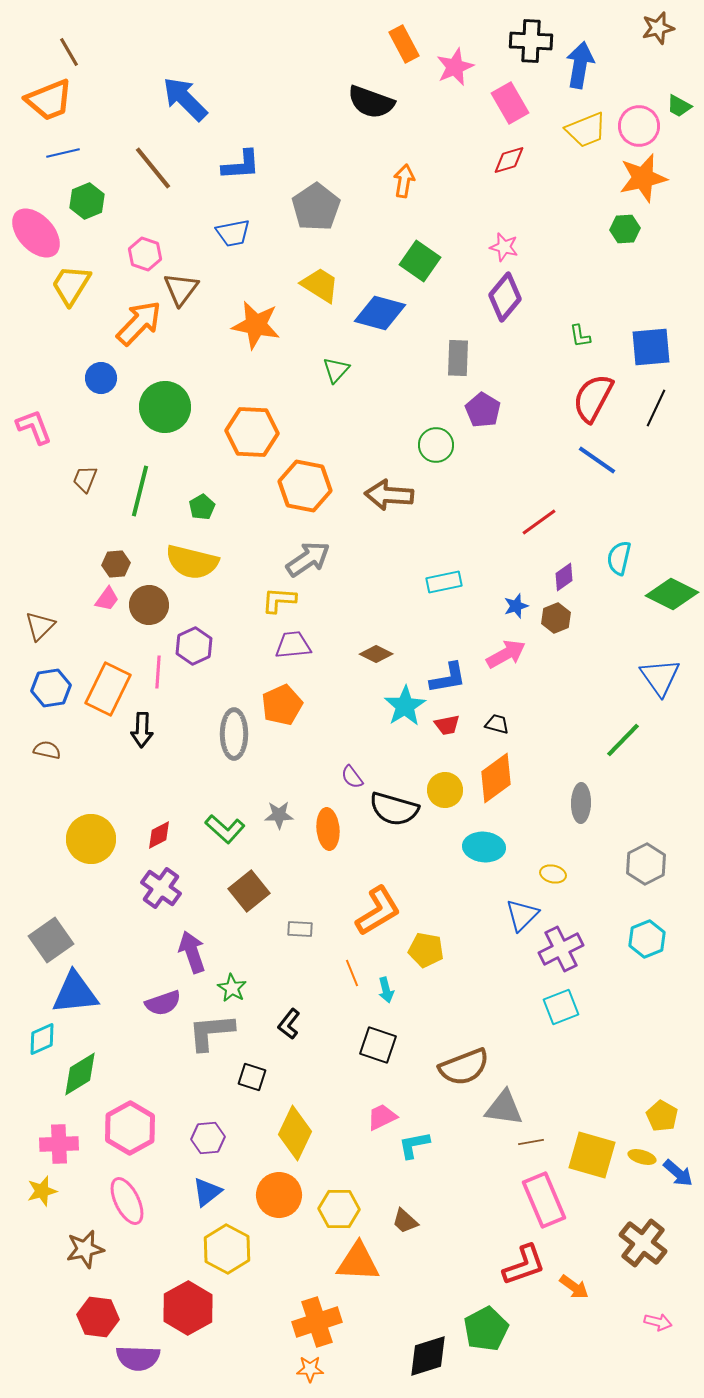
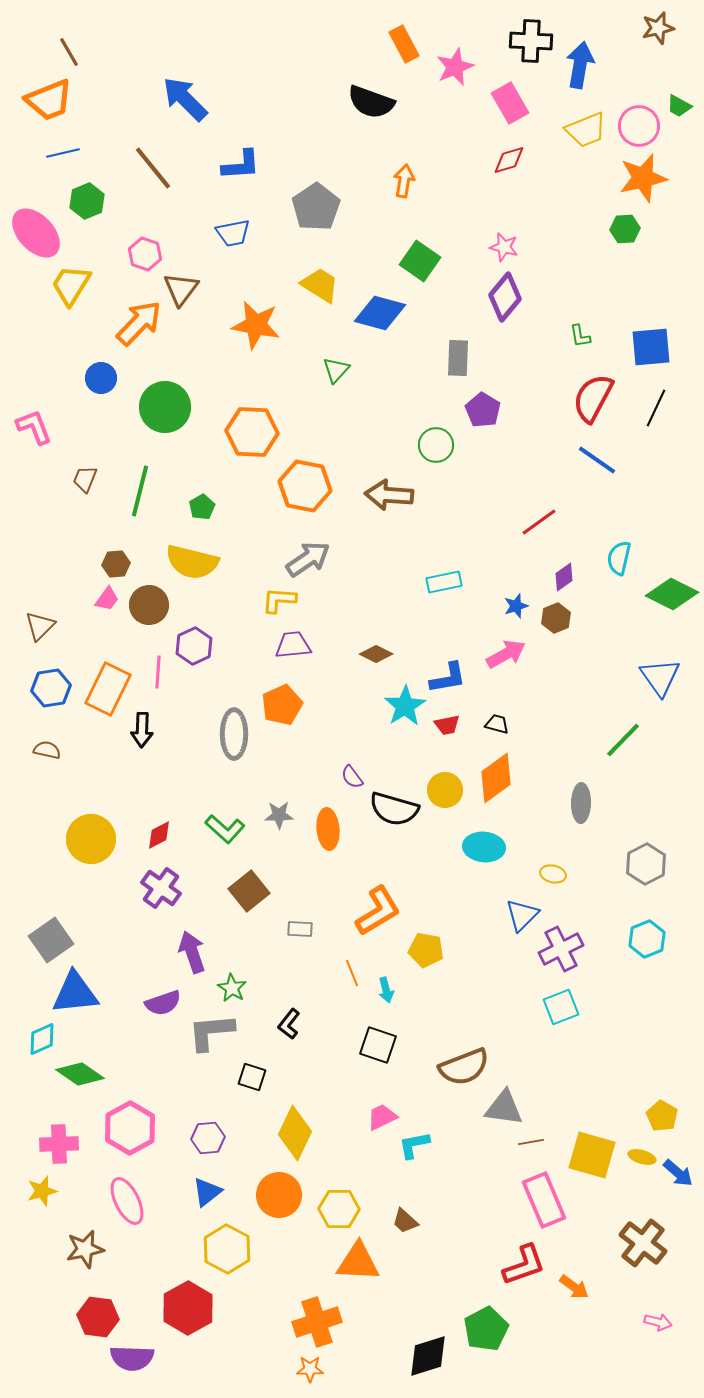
green diamond at (80, 1074): rotated 66 degrees clockwise
purple semicircle at (138, 1358): moved 6 px left
